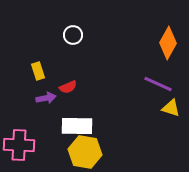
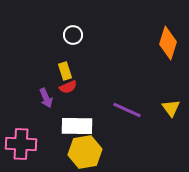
orange diamond: rotated 12 degrees counterclockwise
yellow rectangle: moved 27 px right
purple line: moved 31 px left, 26 px down
purple arrow: rotated 78 degrees clockwise
yellow triangle: rotated 36 degrees clockwise
pink cross: moved 2 px right, 1 px up
yellow hexagon: rotated 20 degrees counterclockwise
